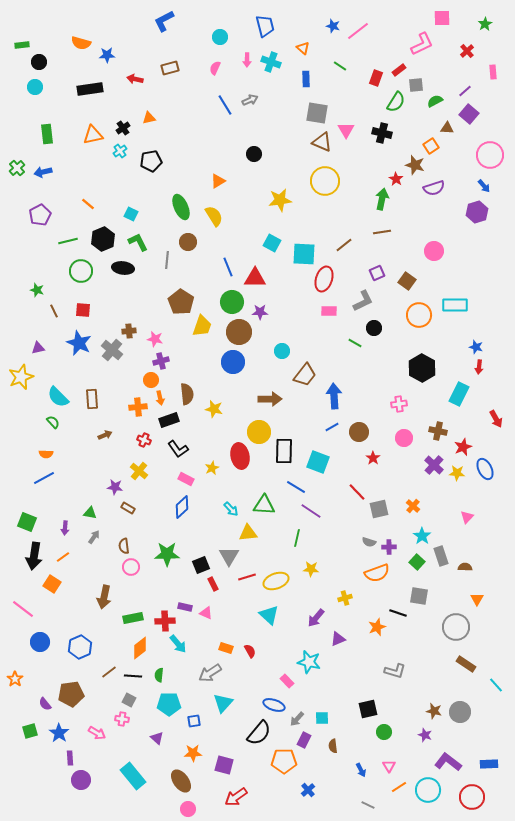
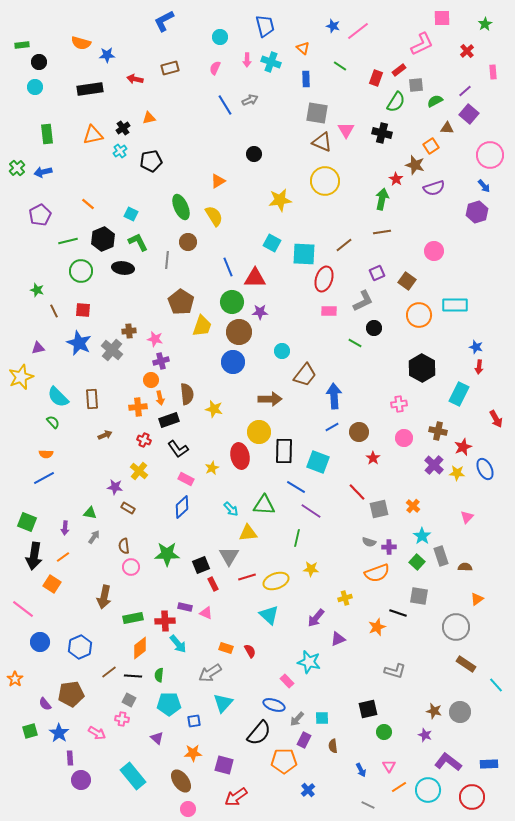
orange triangle at (477, 599): rotated 24 degrees clockwise
